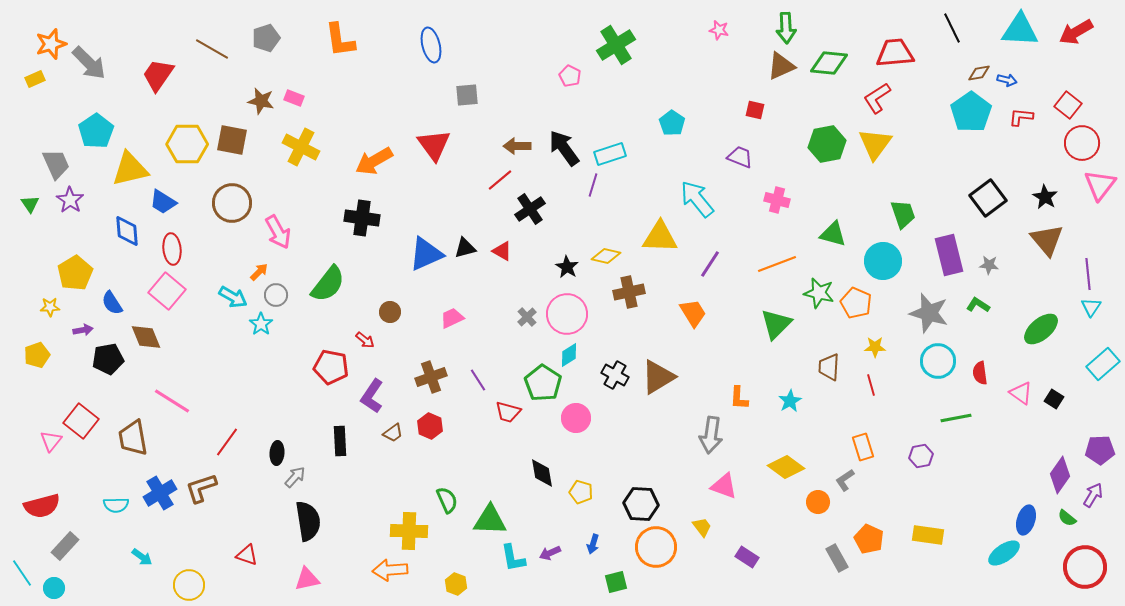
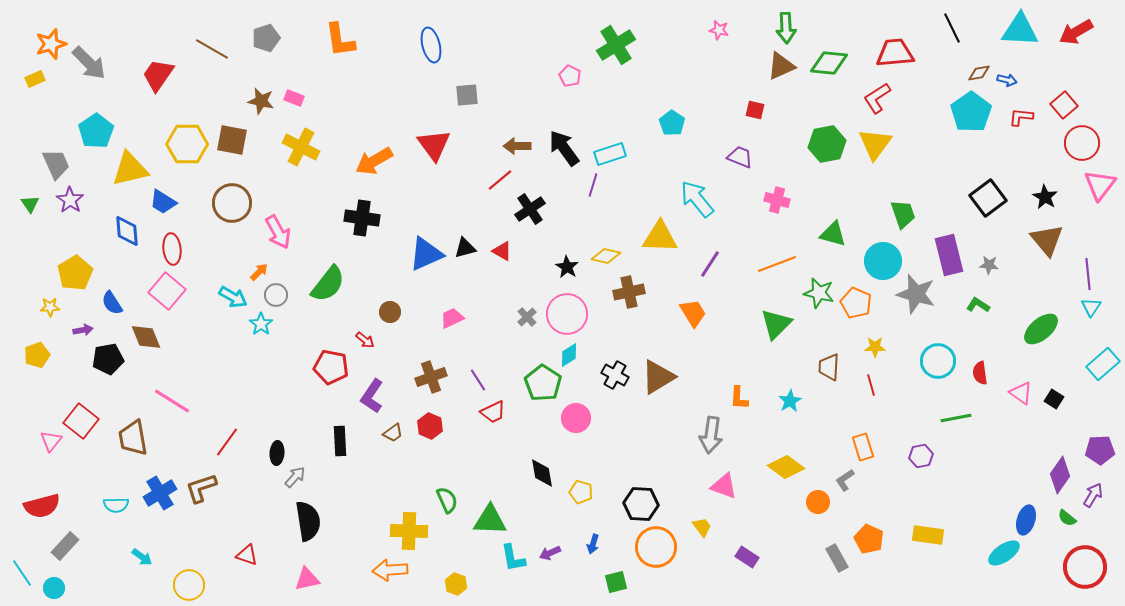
red square at (1068, 105): moved 4 px left; rotated 12 degrees clockwise
gray star at (929, 313): moved 13 px left, 19 px up
red trapezoid at (508, 412): moved 15 px left; rotated 40 degrees counterclockwise
